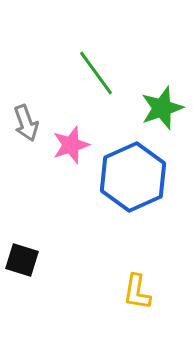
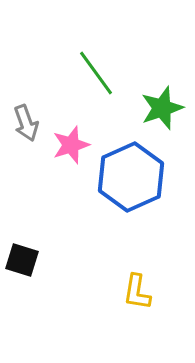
blue hexagon: moved 2 px left
